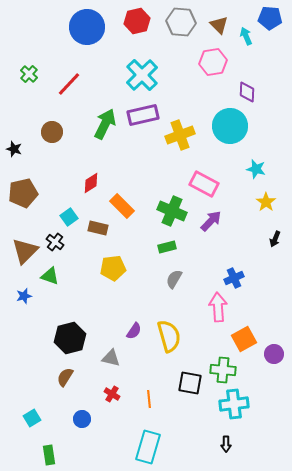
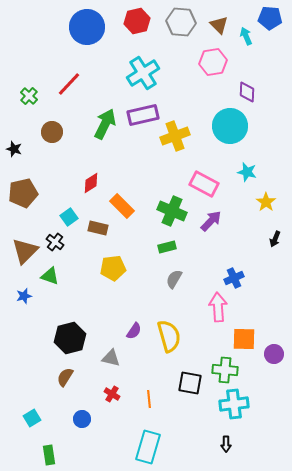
green cross at (29, 74): moved 22 px down
cyan cross at (142, 75): moved 1 px right, 2 px up; rotated 12 degrees clockwise
yellow cross at (180, 135): moved 5 px left, 1 px down
cyan star at (256, 169): moved 9 px left, 3 px down
orange square at (244, 339): rotated 30 degrees clockwise
green cross at (223, 370): moved 2 px right
